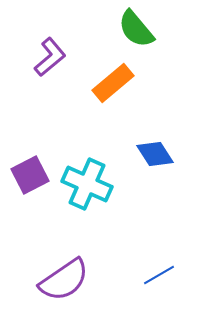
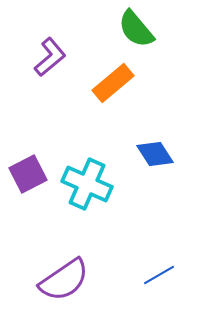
purple square: moved 2 px left, 1 px up
